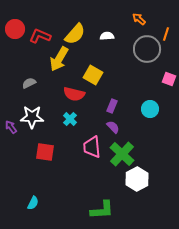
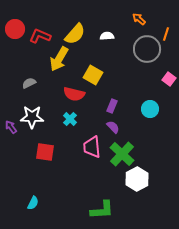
pink square: rotated 16 degrees clockwise
